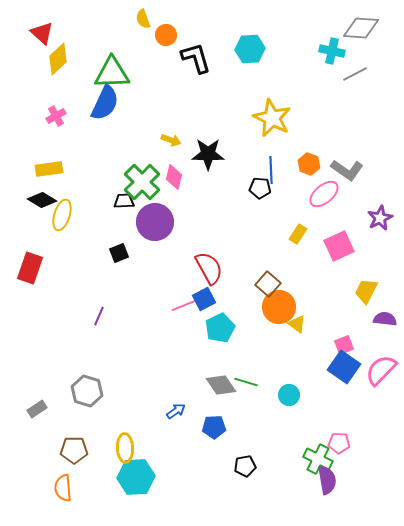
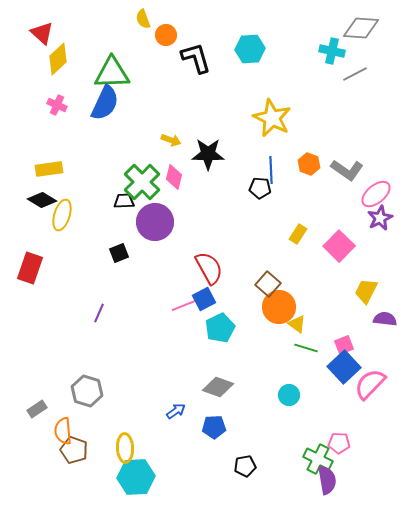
pink cross at (56, 116): moved 1 px right, 11 px up; rotated 36 degrees counterclockwise
pink ellipse at (324, 194): moved 52 px right
pink square at (339, 246): rotated 20 degrees counterclockwise
purple line at (99, 316): moved 3 px up
blue square at (344, 367): rotated 12 degrees clockwise
pink semicircle at (381, 370): moved 11 px left, 14 px down
green line at (246, 382): moved 60 px right, 34 px up
gray diamond at (221, 385): moved 3 px left, 2 px down; rotated 36 degrees counterclockwise
brown pentagon at (74, 450): rotated 20 degrees clockwise
orange semicircle at (63, 488): moved 57 px up
